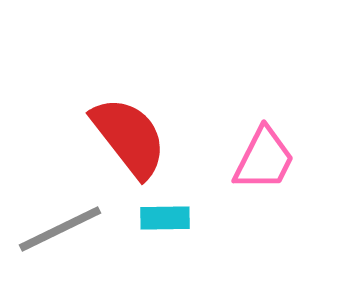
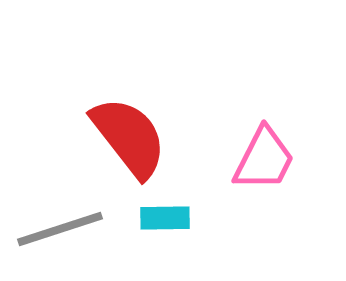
gray line: rotated 8 degrees clockwise
